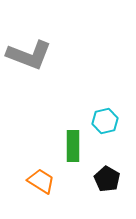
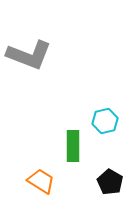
black pentagon: moved 3 px right, 3 px down
